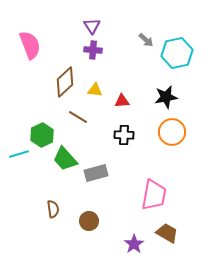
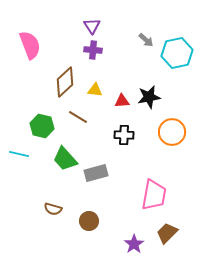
black star: moved 17 px left
green hexagon: moved 9 px up; rotated 20 degrees counterclockwise
cyan line: rotated 30 degrees clockwise
brown semicircle: rotated 114 degrees clockwise
brown trapezoid: rotated 75 degrees counterclockwise
